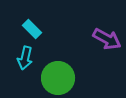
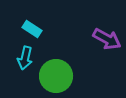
cyan rectangle: rotated 12 degrees counterclockwise
green circle: moved 2 px left, 2 px up
